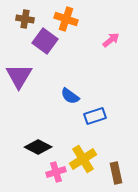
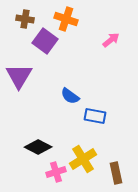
blue rectangle: rotated 30 degrees clockwise
